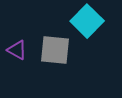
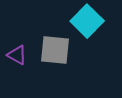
purple triangle: moved 5 px down
